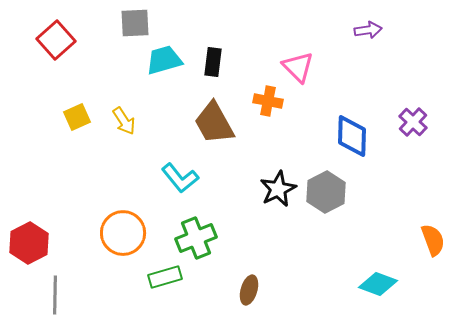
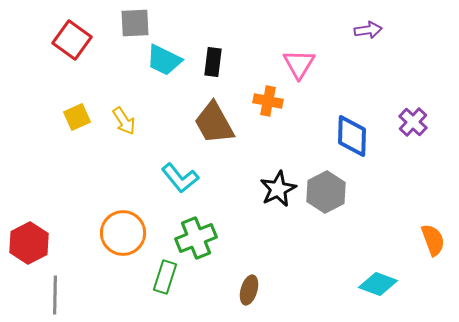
red square: moved 16 px right; rotated 12 degrees counterclockwise
cyan trapezoid: rotated 138 degrees counterclockwise
pink triangle: moved 1 px right, 3 px up; rotated 16 degrees clockwise
green rectangle: rotated 56 degrees counterclockwise
